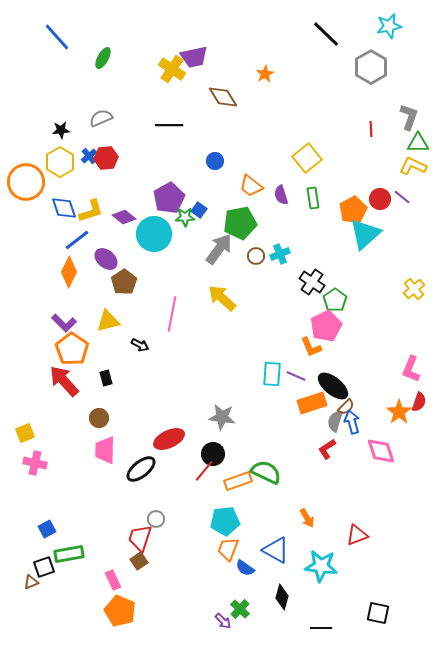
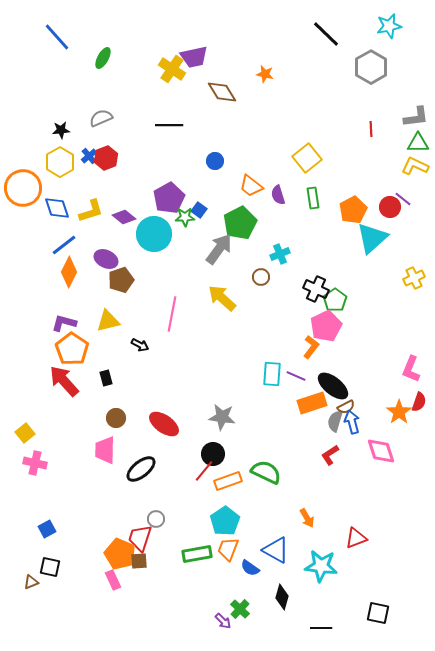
orange star at (265, 74): rotated 30 degrees counterclockwise
brown diamond at (223, 97): moved 1 px left, 5 px up
gray L-shape at (409, 117): moved 7 px right; rotated 64 degrees clockwise
red hexagon at (106, 158): rotated 15 degrees counterclockwise
yellow L-shape at (413, 166): moved 2 px right
orange circle at (26, 182): moved 3 px left, 6 px down
purple semicircle at (281, 195): moved 3 px left
purple line at (402, 197): moved 1 px right, 2 px down
red circle at (380, 199): moved 10 px right, 8 px down
blue diamond at (64, 208): moved 7 px left
green pentagon at (240, 223): rotated 16 degrees counterclockwise
cyan triangle at (365, 234): moved 7 px right, 4 px down
blue line at (77, 240): moved 13 px left, 5 px down
brown circle at (256, 256): moved 5 px right, 21 px down
purple ellipse at (106, 259): rotated 15 degrees counterclockwise
brown pentagon at (124, 282): moved 3 px left, 2 px up; rotated 15 degrees clockwise
black cross at (312, 282): moved 4 px right, 7 px down; rotated 10 degrees counterclockwise
yellow cross at (414, 289): moved 11 px up; rotated 15 degrees clockwise
purple L-shape at (64, 323): rotated 150 degrees clockwise
orange L-shape at (311, 347): rotated 120 degrees counterclockwise
brown semicircle at (346, 407): rotated 18 degrees clockwise
brown circle at (99, 418): moved 17 px right
yellow square at (25, 433): rotated 18 degrees counterclockwise
red ellipse at (169, 439): moved 5 px left, 15 px up; rotated 60 degrees clockwise
red L-shape at (327, 449): moved 3 px right, 6 px down
orange rectangle at (238, 481): moved 10 px left
cyan pentagon at (225, 521): rotated 28 degrees counterclockwise
red triangle at (357, 535): moved 1 px left, 3 px down
green rectangle at (69, 554): moved 128 px right
brown square at (139, 561): rotated 30 degrees clockwise
black square at (44, 567): moved 6 px right; rotated 30 degrees clockwise
blue semicircle at (245, 568): moved 5 px right
orange pentagon at (120, 611): moved 57 px up
